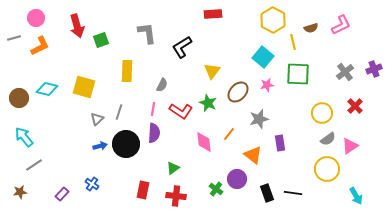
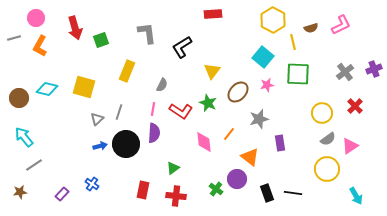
red arrow at (77, 26): moved 2 px left, 2 px down
orange L-shape at (40, 46): rotated 145 degrees clockwise
yellow rectangle at (127, 71): rotated 20 degrees clockwise
orange triangle at (253, 155): moved 3 px left, 2 px down
